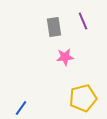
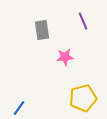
gray rectangle: moved 12 px left, 3 px down
blue line: moved 2 px left
